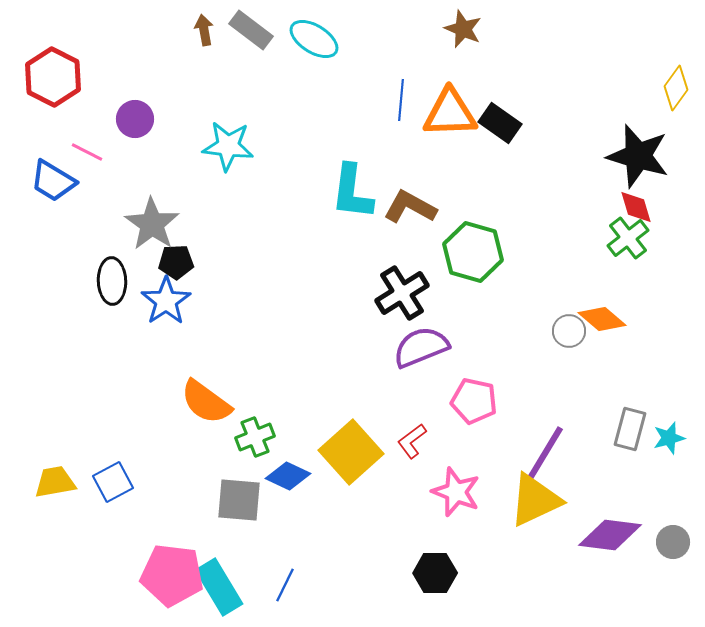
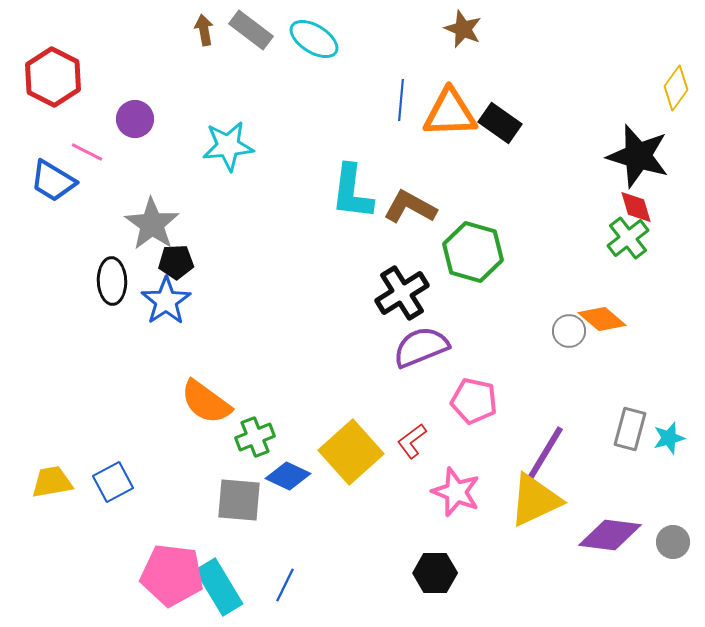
cyan star at (228, 146): rotated 12 degrees counterclockwise
yellow trapezoid at (55, 482): moved 3 px left
